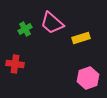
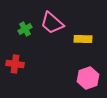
yellow rectangle: moved 2 px right, 1 px down; rotated 18 degrees clockwise
